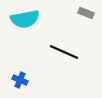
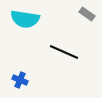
gray rectangle: moved 1 px right, 1 px down; rotated 14 degrees clockwise
cyan semicircle: rotated 20 degrees clockwise
